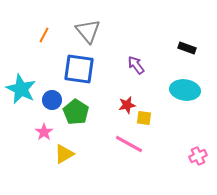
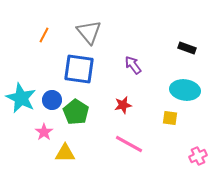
gray triangle: moved 1 px right, 1 px down
purple arrow: moved 3 px left
cyan star: moved 9 px down
red star: moved 4 px left
yellow square: moved 26 px right
yellow triangle: moved 1 px right, 1 px up; rotated 30 degrees clockwise
